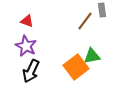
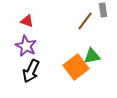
gray rectangle: moved 1 px right
